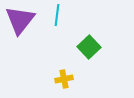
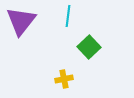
cyan line: moved 11 px right, 1 px down
purple triangle: moved 1 px right, 1 px down
